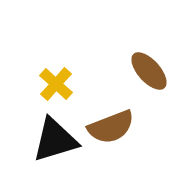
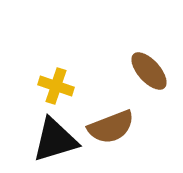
yellow cross: moved 2 px down; rotated 24 degrees counterclockwise
